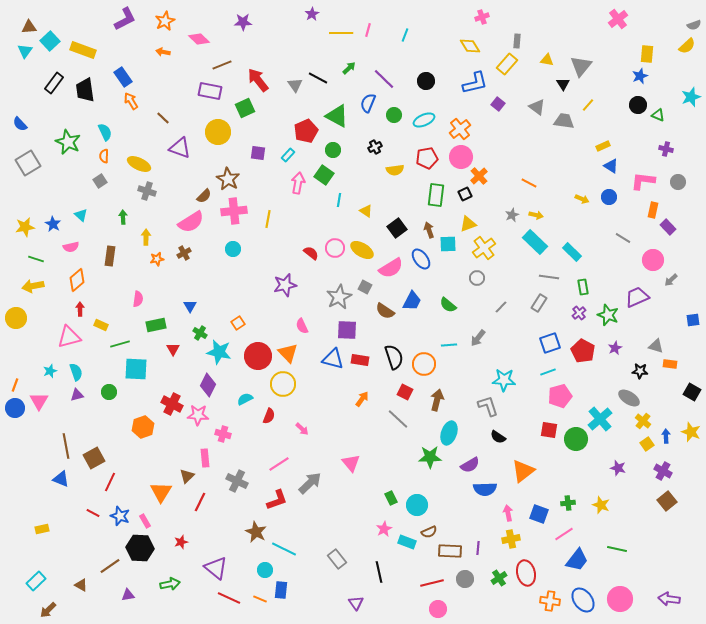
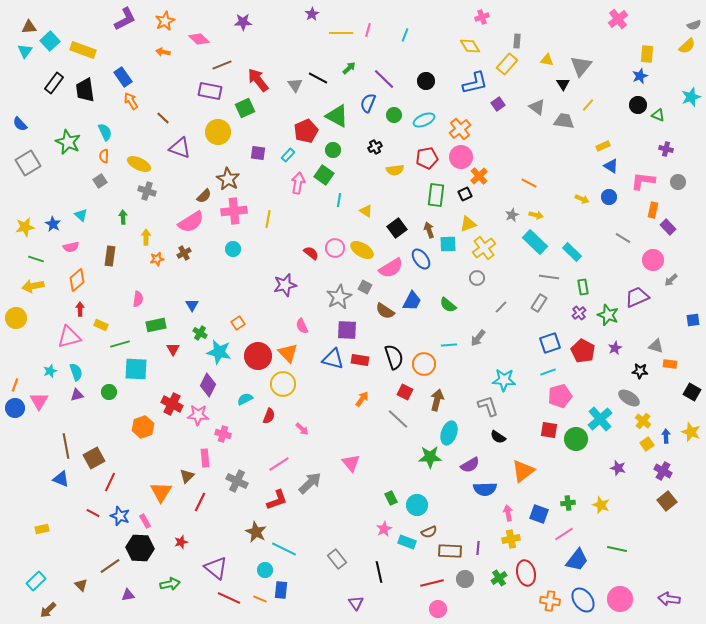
purple square at (498, 104): rotated 16 degrees clockwise
blue triangle at (190, 306): moved 2 px right, 1 px up
brown triangle at (81, 585): rotated 16 degrees clockwise
